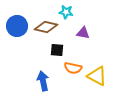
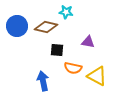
purple triangle: moved 5 px right, 9 px down
